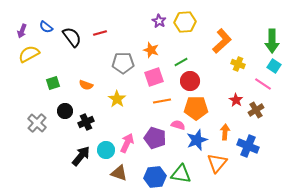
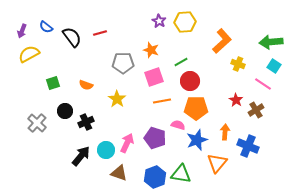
green arrow: moved 1 px left, 1 px down; rotated 85 degrees clockwise
blue hexagon: rotated 15 degrees counterclockwise
